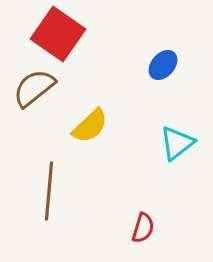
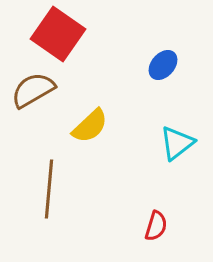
brown semicircle: moved 1 px left, 2 px down; rotated 9 degrees clockwise
brown line: moved 2 px up
red semicircle: moved 13 px right, 2 px up
